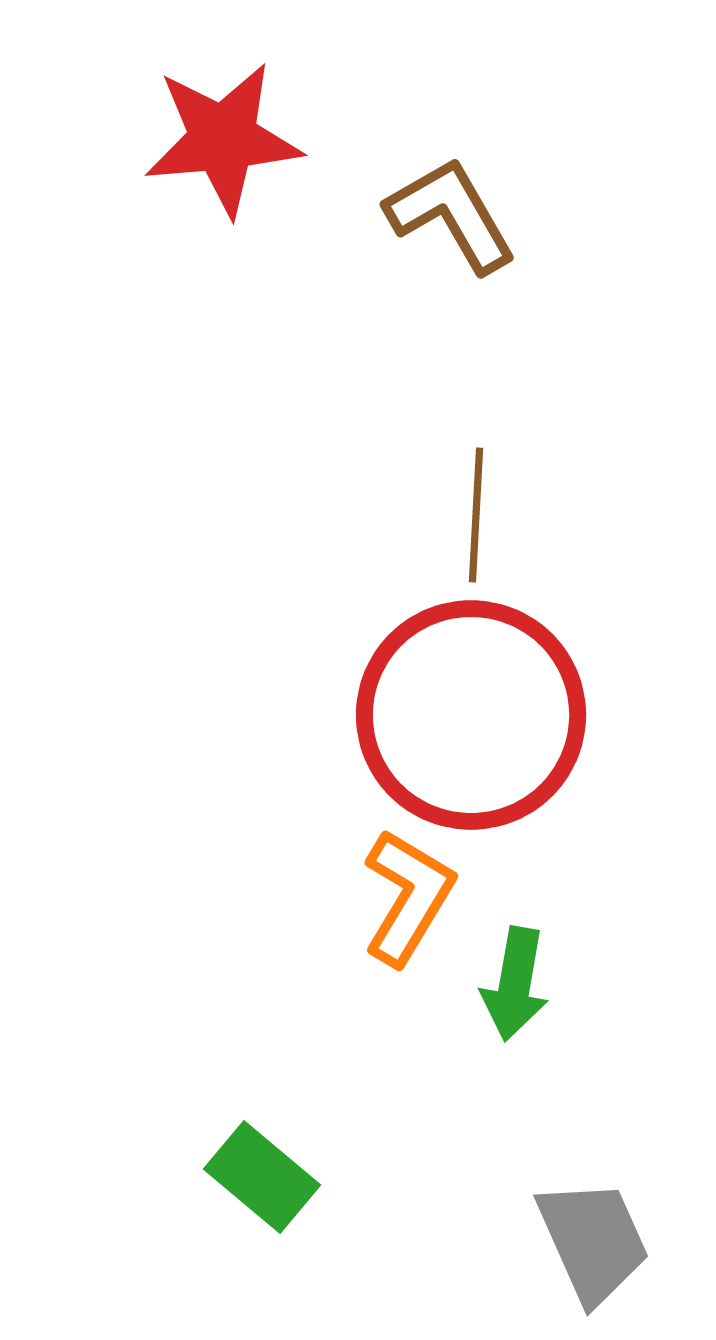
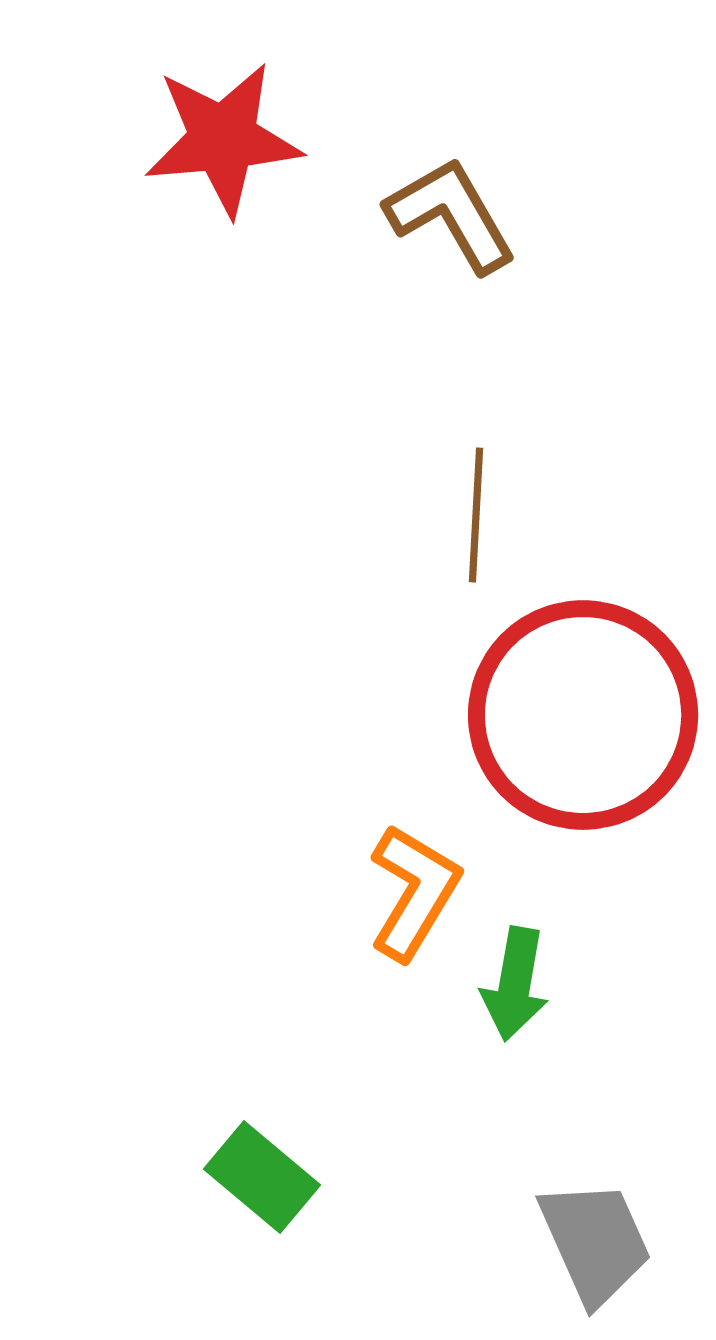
red circle: moved 112 px right
orange L-shape: moved 6 px right, 5 px up
gray trapezoid: moved 2 px right, 1 px down
